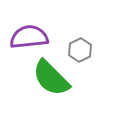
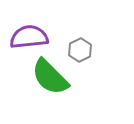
green semicircle: moved 1 px left, 1 px up
